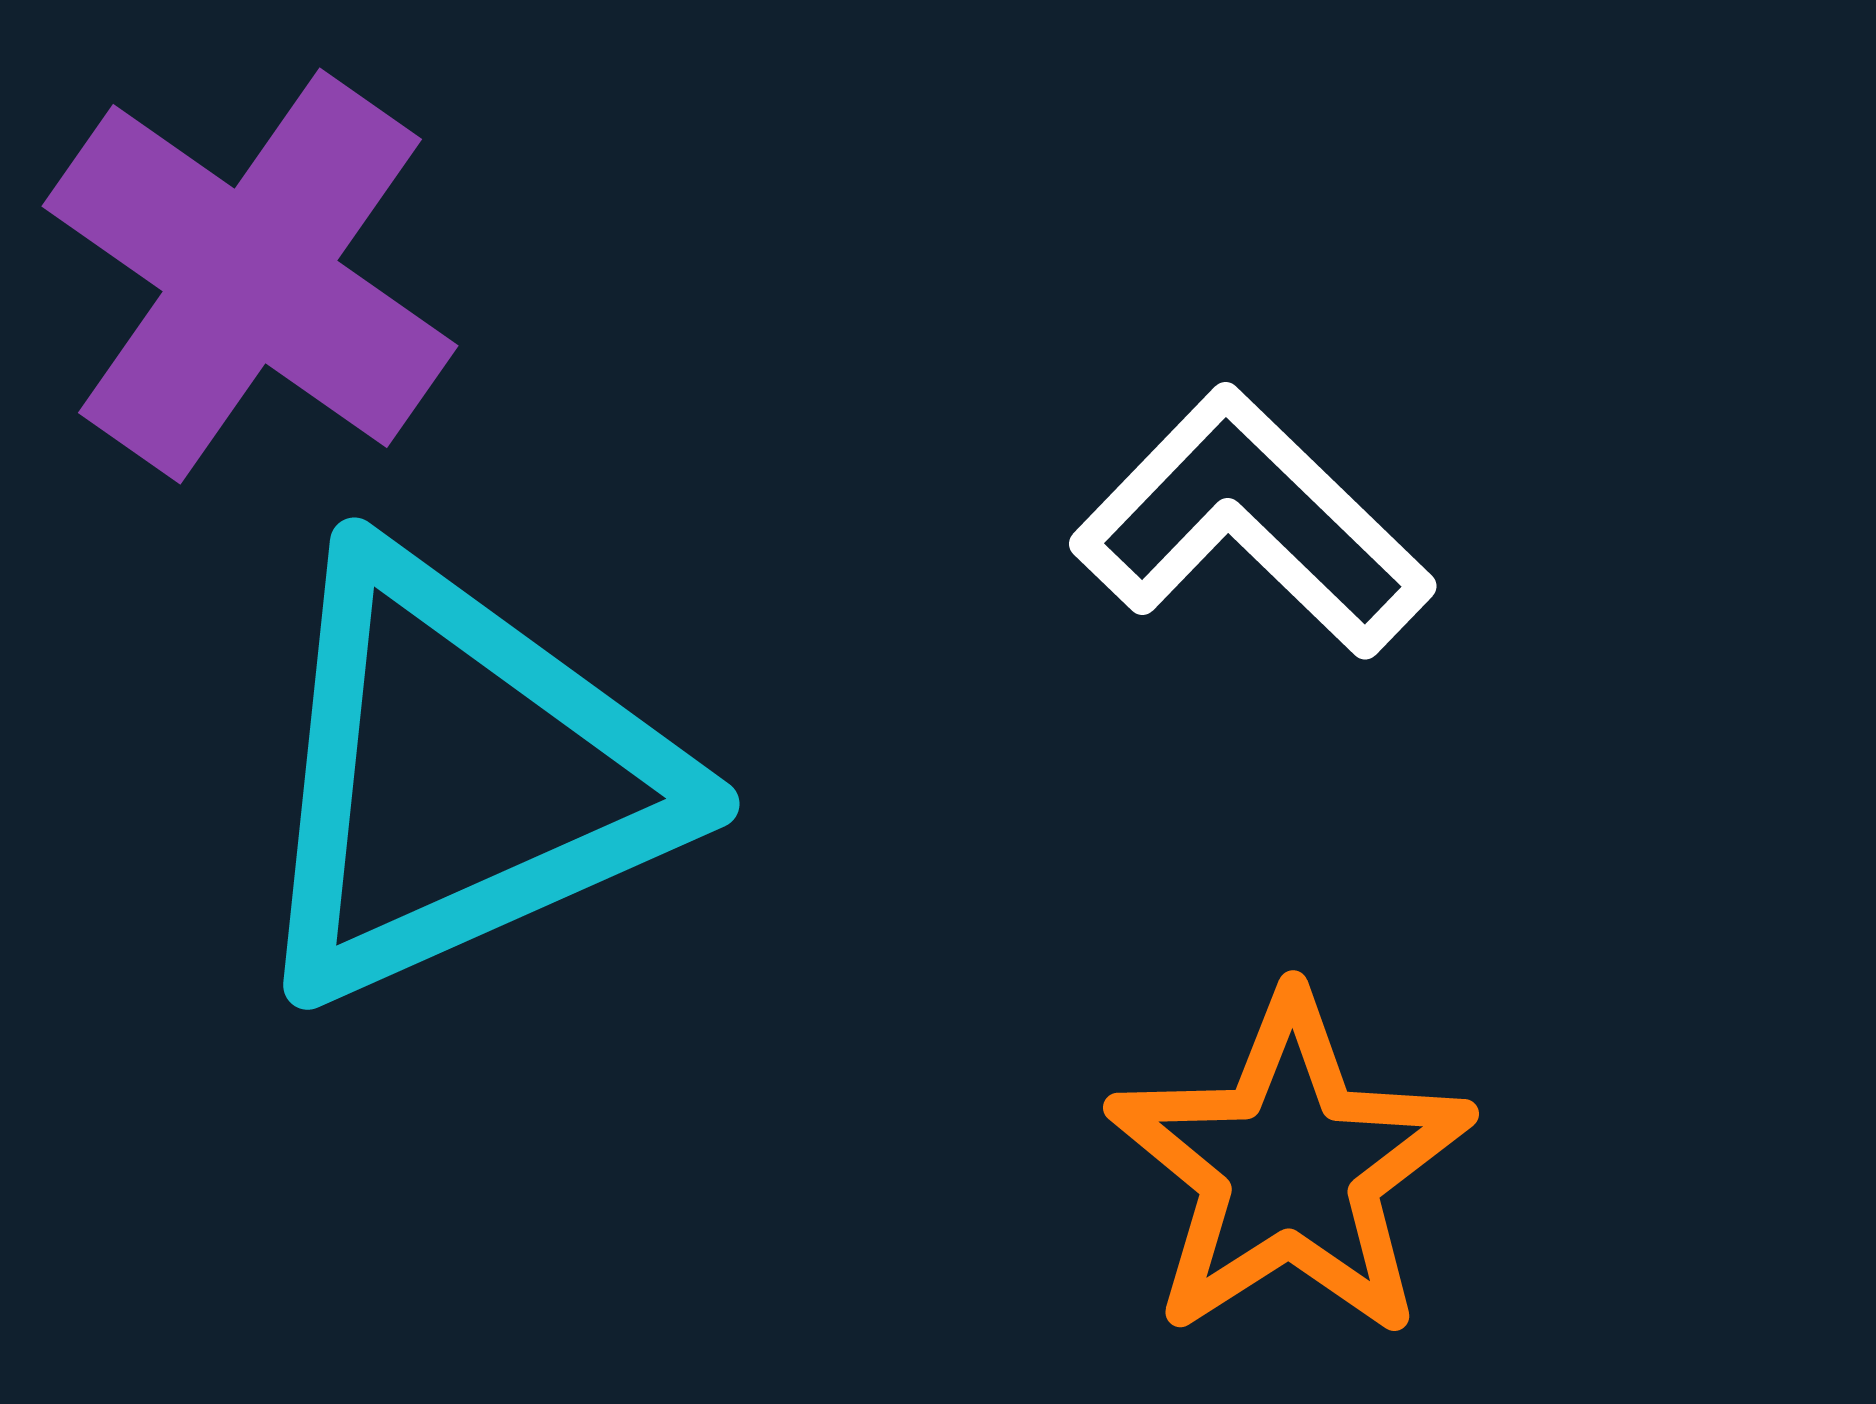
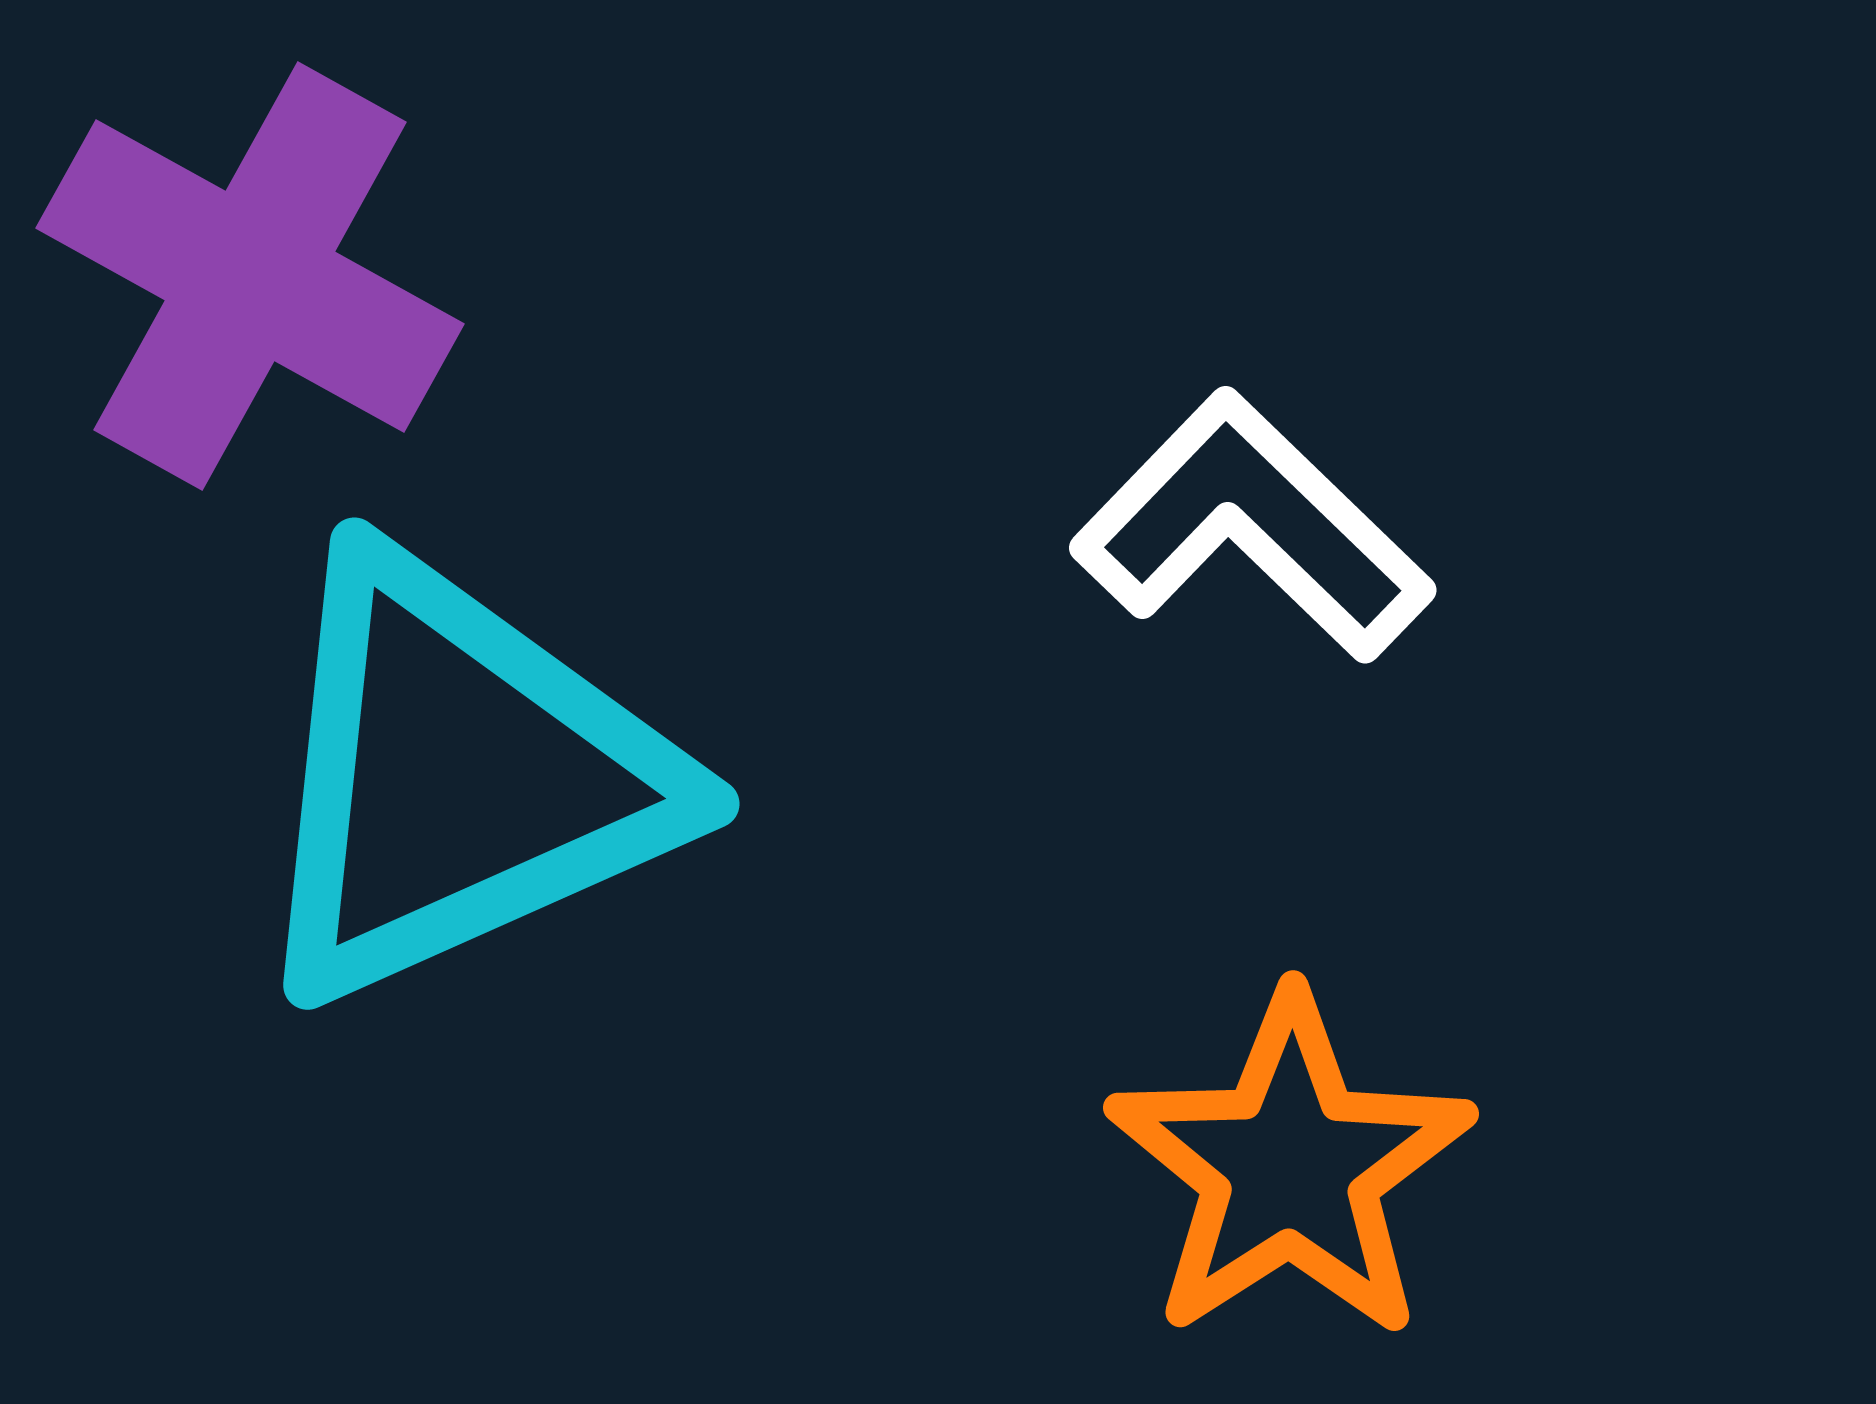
purple cross: rotated 6 degrees counterclockwise
white L-shape: moved 4 px down
